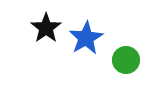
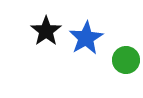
black star: moved 3 px down
